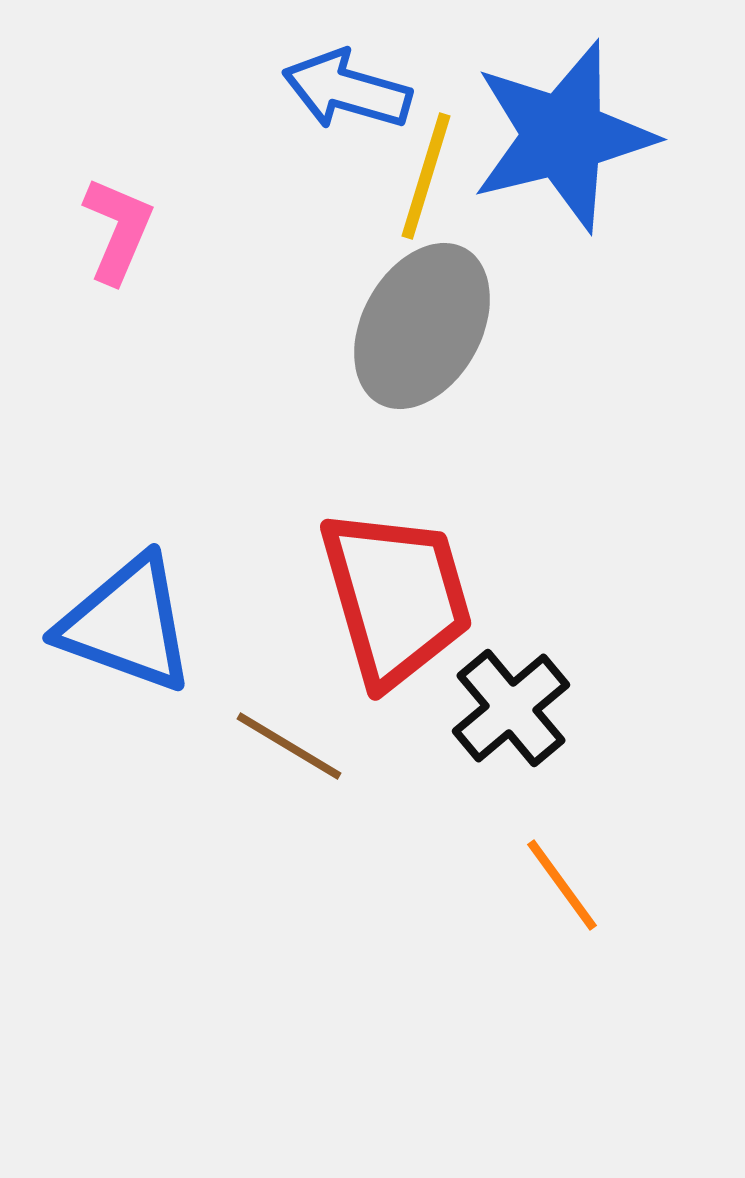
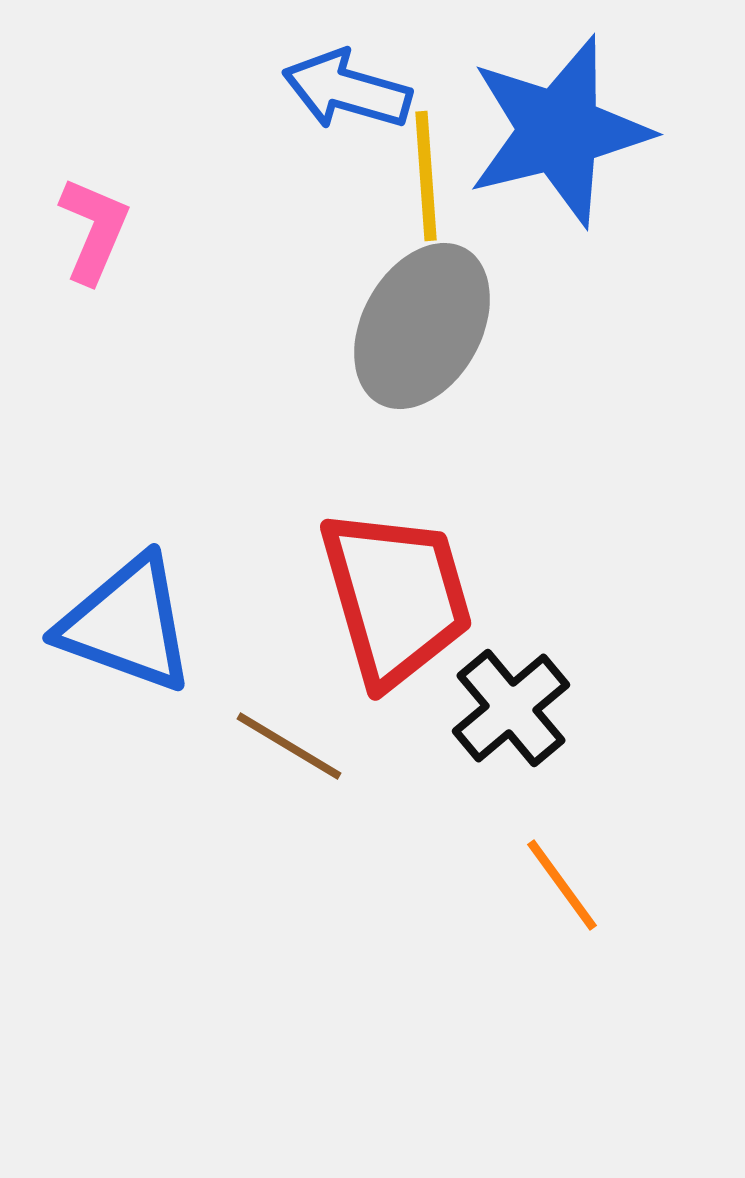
blue star: moved 4 px left, 5 px up
yellow line: rotated 21 degrees counterclockwise
pink L-shape: moved 24 px left
